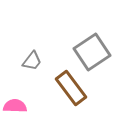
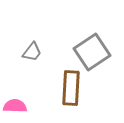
gray trapezoid: moved 9 px up
brown rectangle: rotated 40 degrees clockwise
